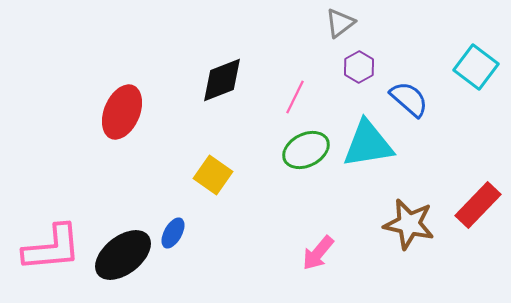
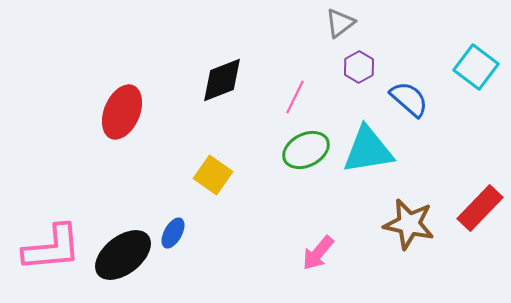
cyan triangle: moved 6 px down
red rectangle: moved 2 px right, 3 px down
